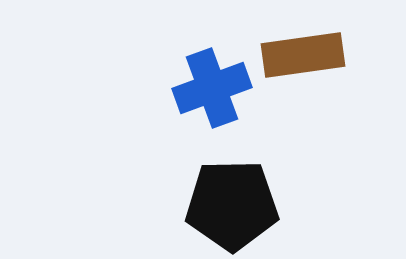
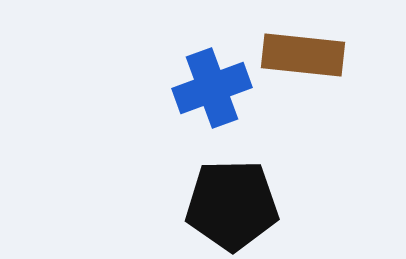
brown rectangle: rotated 14 degrees clockwise
